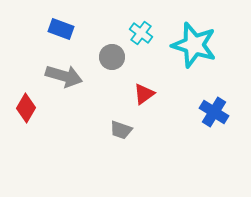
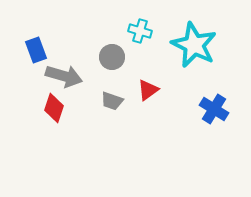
blue rectangle: moved 25 px left, 21 px down; rotated 50 degrees clockwise
cyan cross: moved 1 px left, 2 px up; rotated 20 degrees counterclockwise
cyan star: rotated 9 degrees clockwise
red triangle: moved 4 px right, 4 px up
red diamond: moved 28 px right; rotated 12 degrees counterclockwise
blue cross: moved 3 px up
gray trapezoid: moved 9 px left, 29 px up
